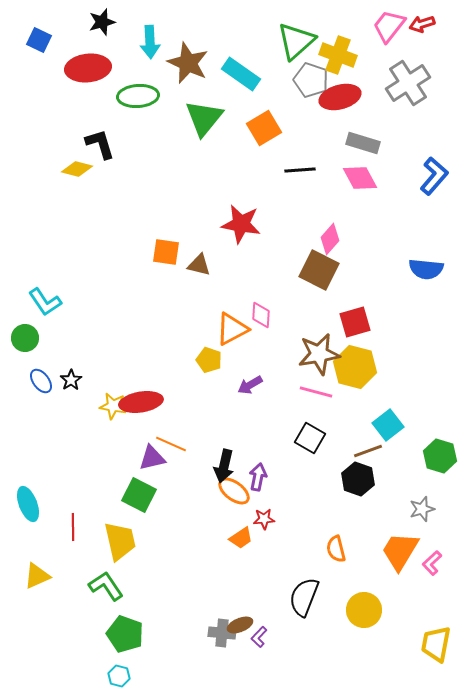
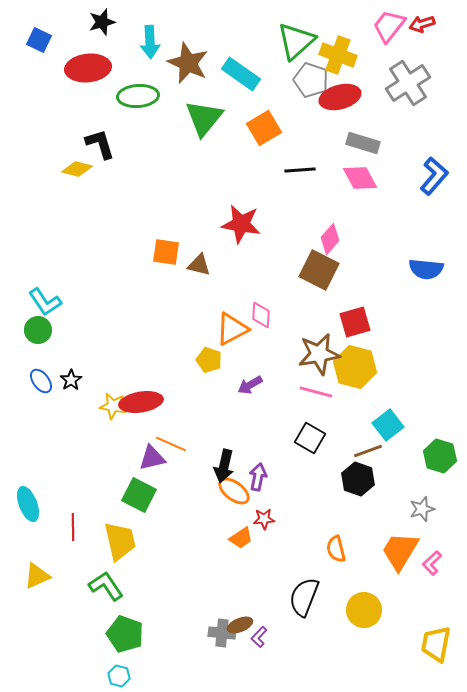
green circle at (25, 338): moved 13 px right, 8 px up
